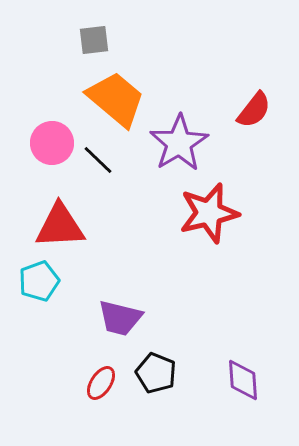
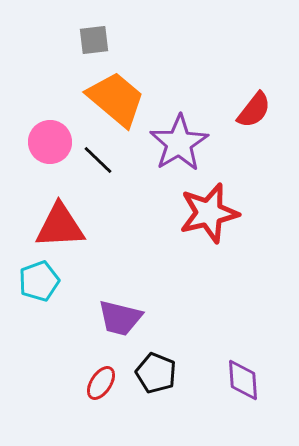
pink circle: moved 2 px left, 1 px up
